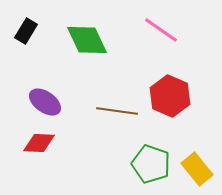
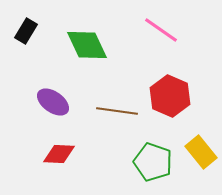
green diamond: moved 5 px down
purple ellipse: moved 8 px right
red diamond: moved 20 px right, 11 px down
green pentagon: moved 2 px right, 2 px up
yellow rectangle: moved 4 px right, 17 px up
